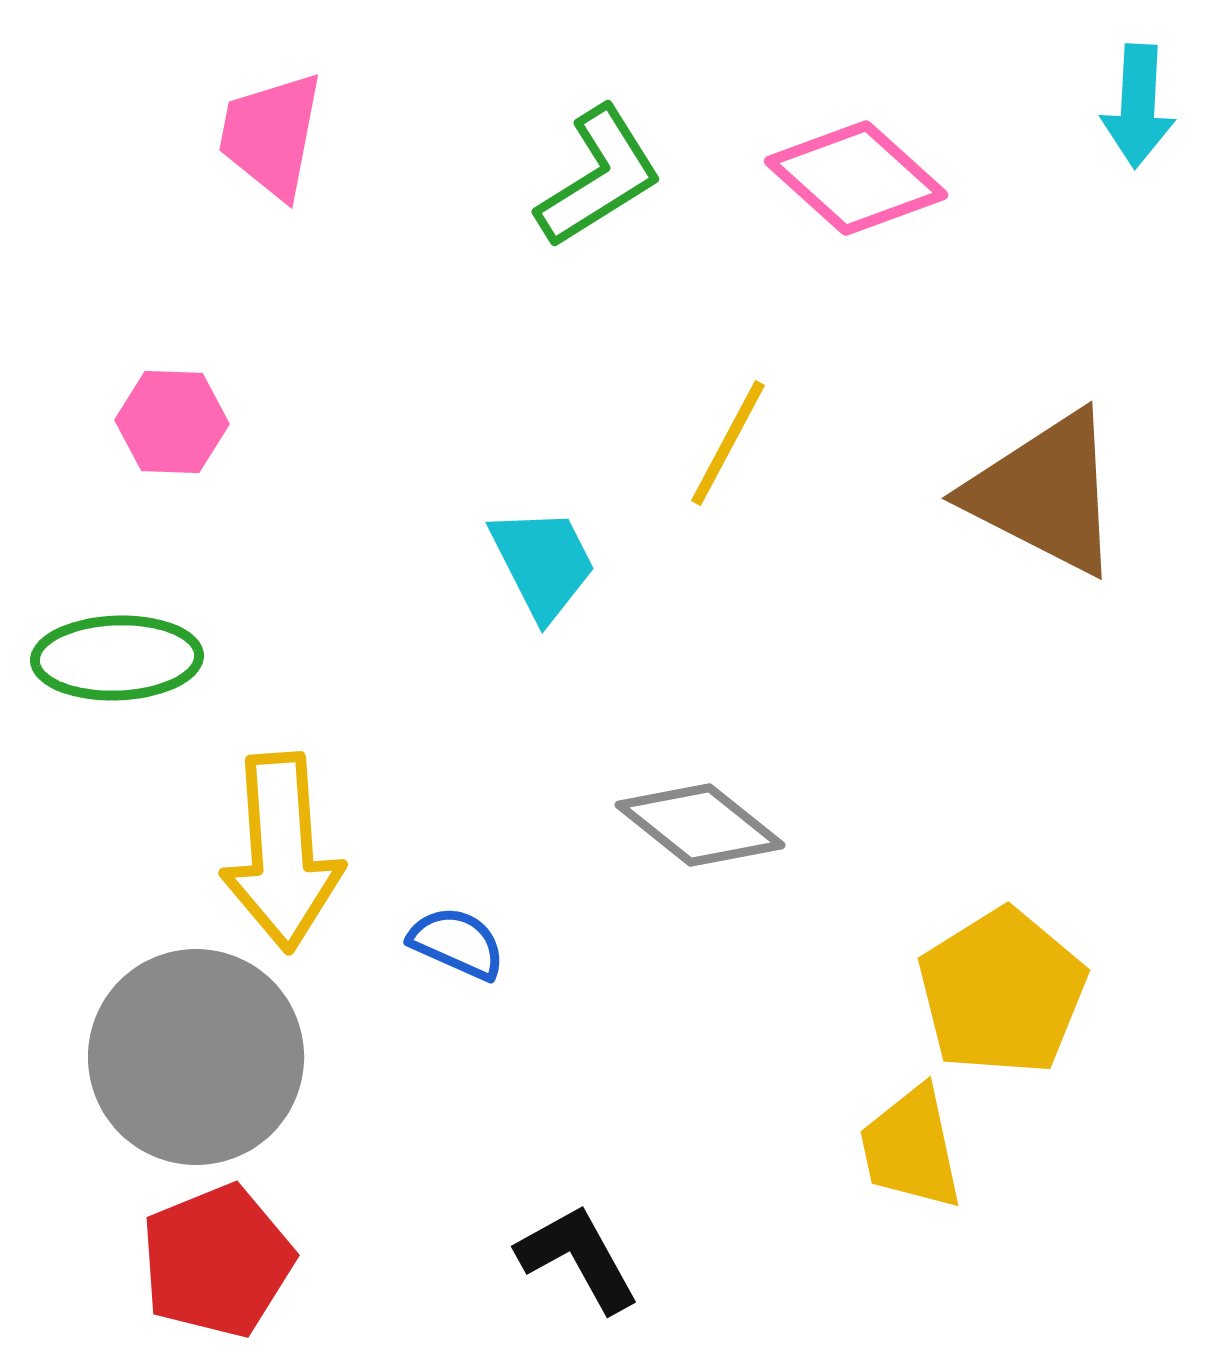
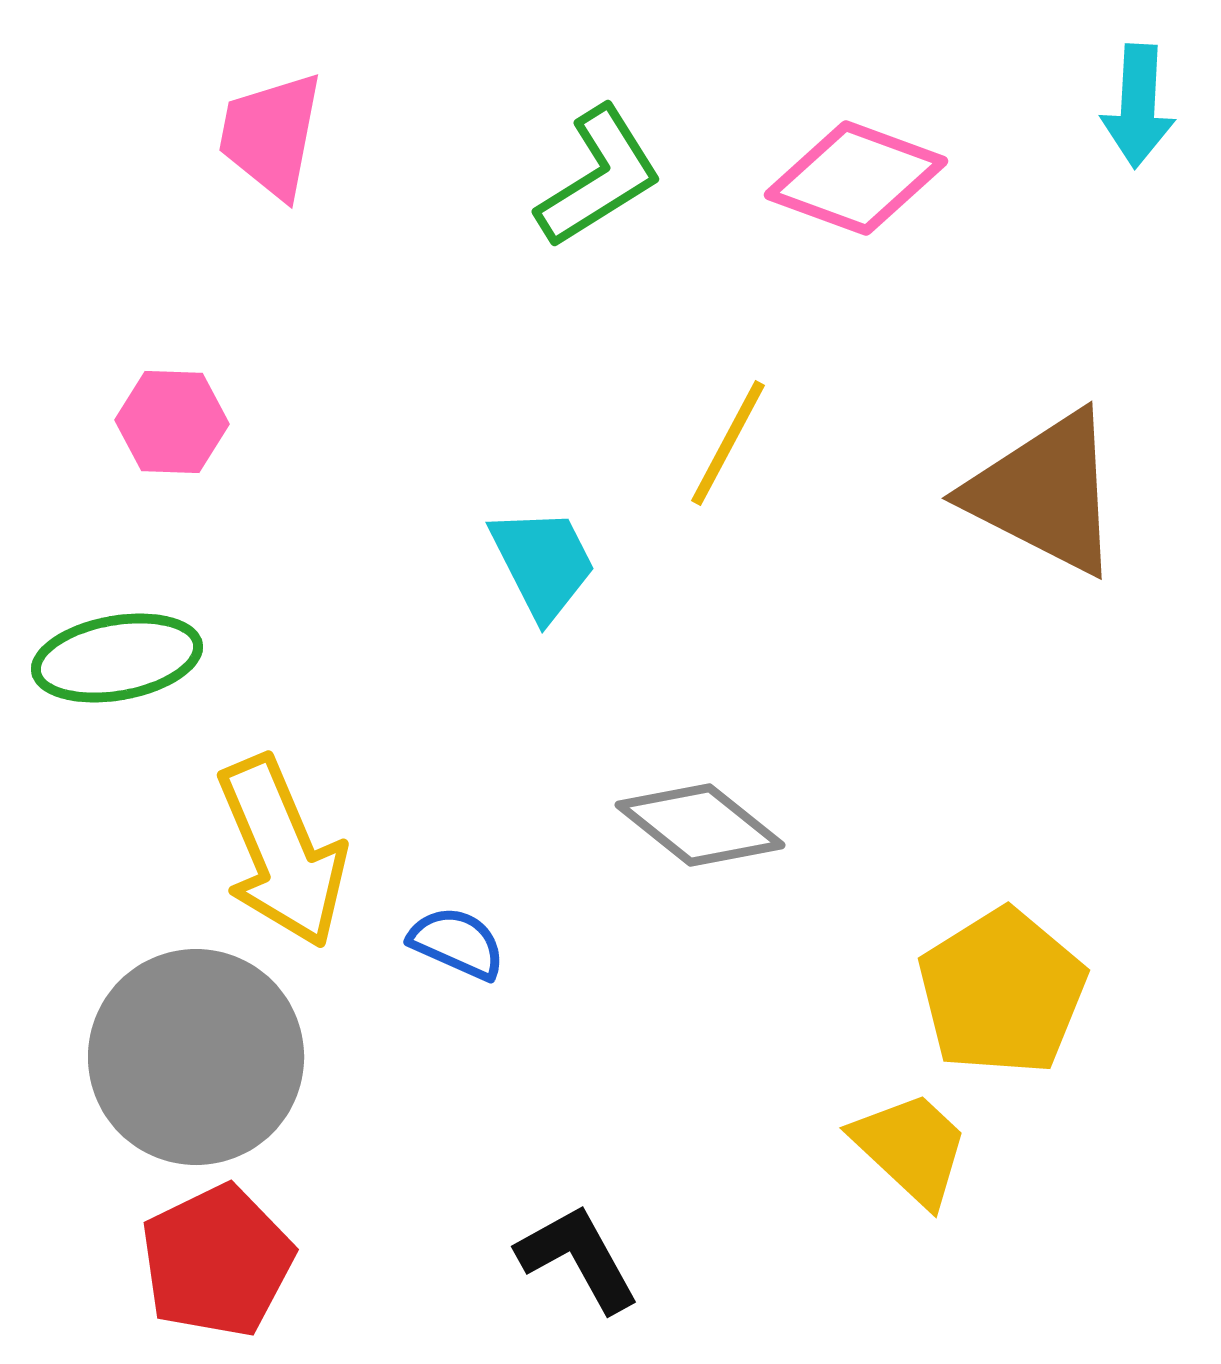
pink diamond: rotated 22 degrees counterclockwise
green ellipse: rotated 8 degrees counterclockwise
yellow arrow: rotated 19 degrees counterclockwise
yellow trapezoid: rotated 145 degrees clockwise
red pentagon: rotated 4 degrees counterclockwise
